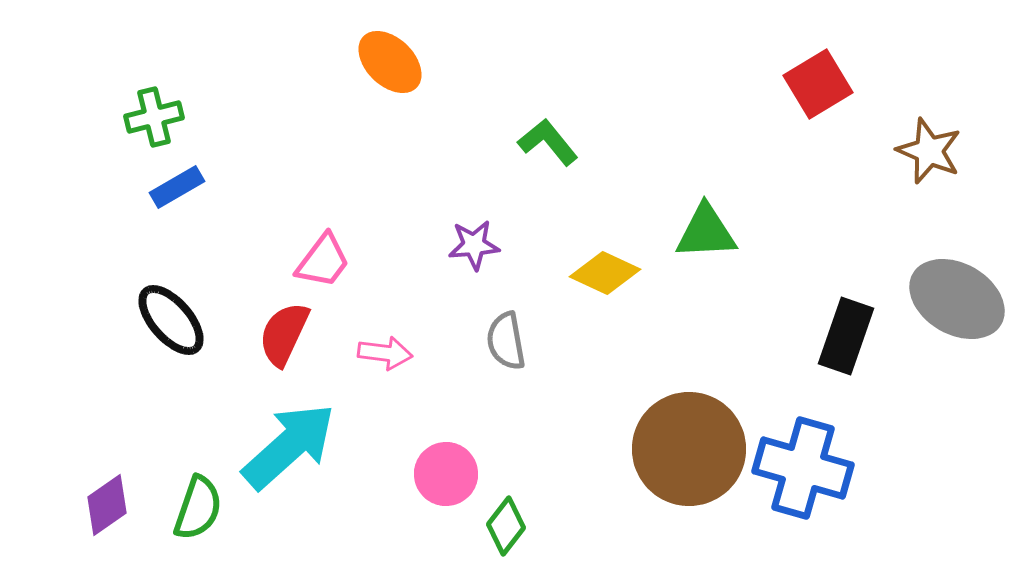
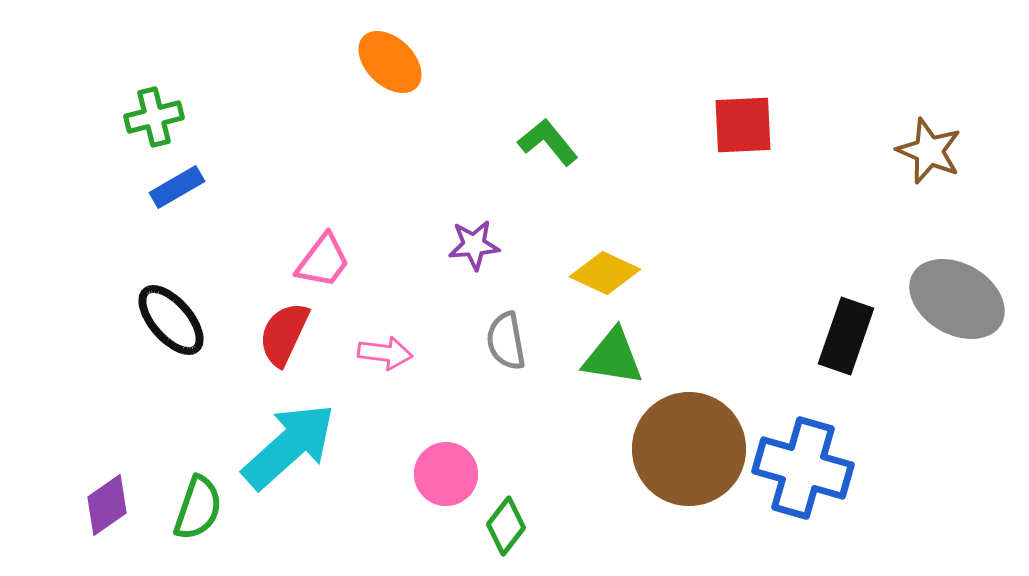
red square: moved 75 px left, 41 px down; rotated 28 degrees clockwise
green triangle: moved 93 px left, 125 px down; rotated 12 degrees clockwise
